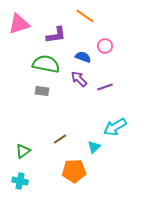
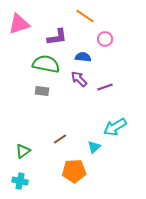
purple L-shape: moved 1 px right, 2 px down
pink circle: moved 7 px up
blue semicircle: rotated 14 degrees counterclockwise
